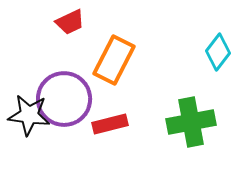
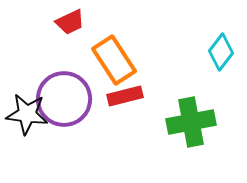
cyan diamond: moved 3 px right
orange rectangle: rotated 60 degrees counterclockwise
black star: moved 2 px left, 1 px up
red rectangle: moved 15 px right, 28 px up
